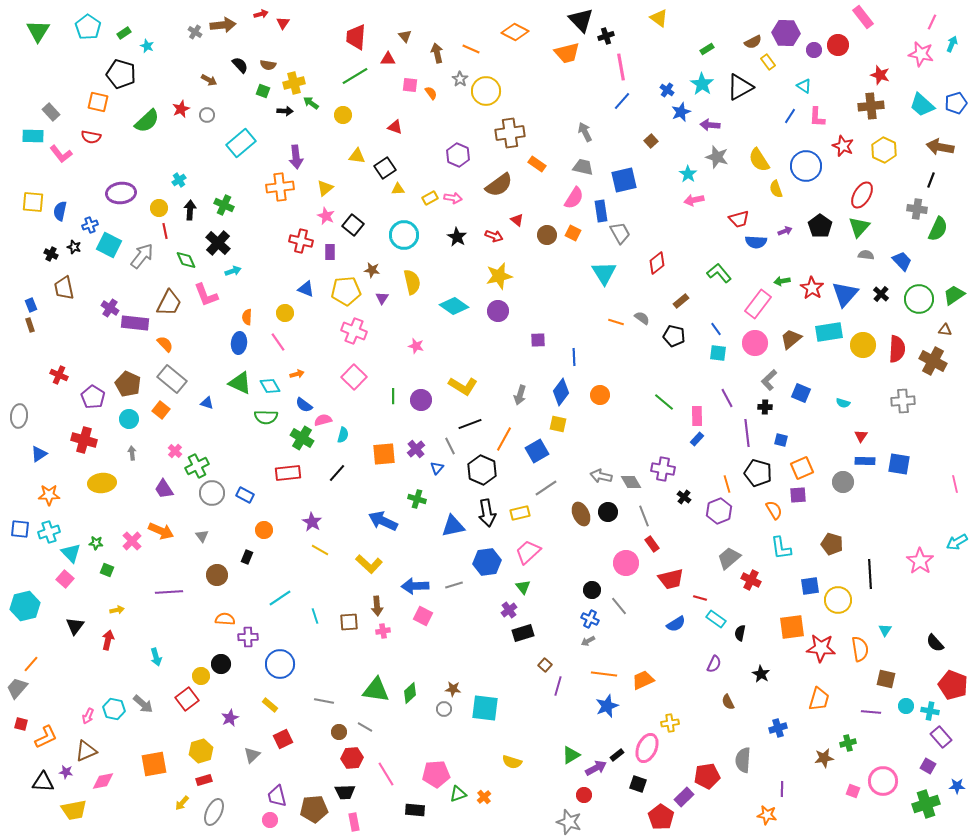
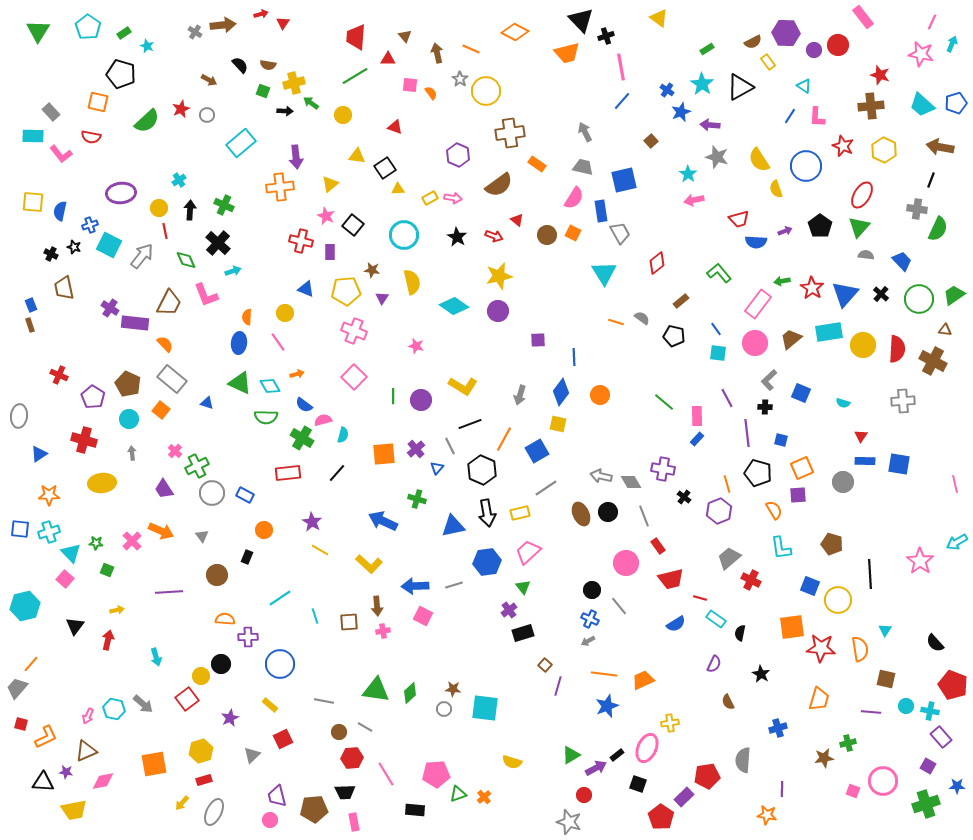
yellow triangle at (325, 188): moved 5 px right, 4 px up
red rectangle at (652, 544): moved 6 px right, 2 px down
blue square at (810, 586): rotated 30 degrees clockwise
